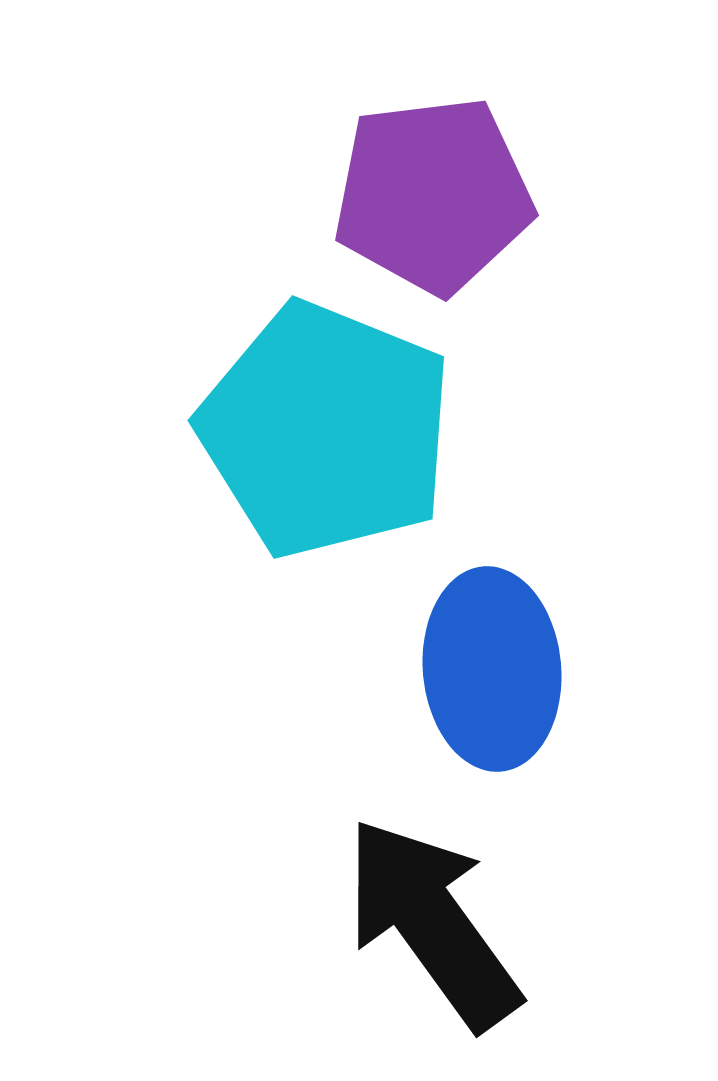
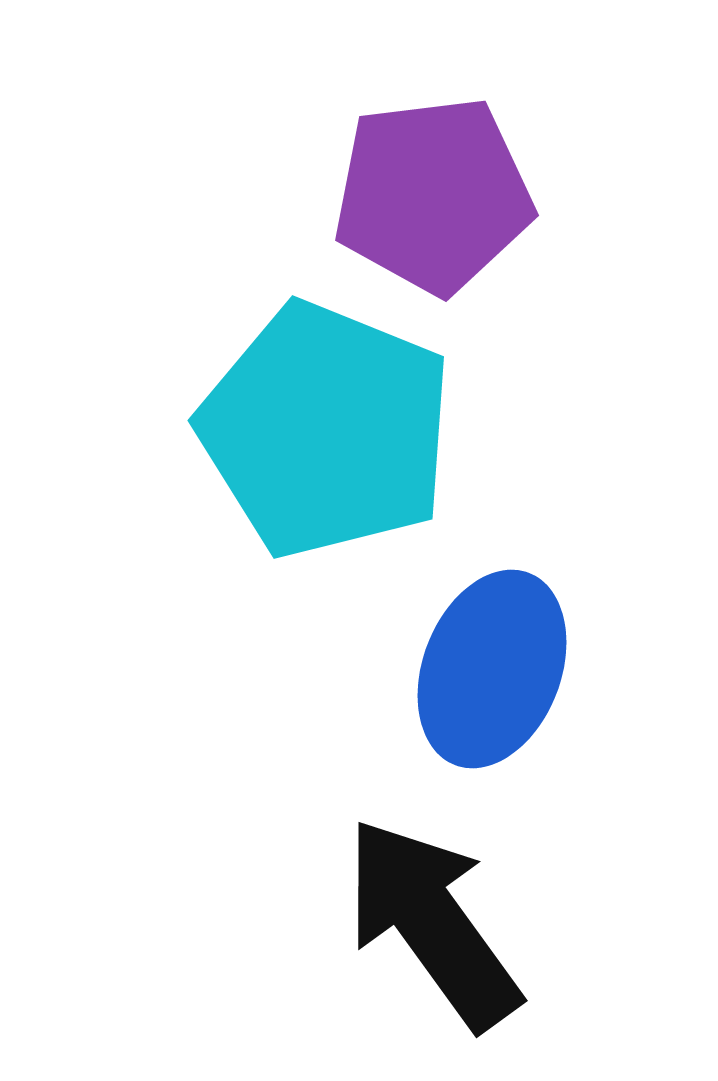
blue ellipse: rotated 26 degrees clockwise
